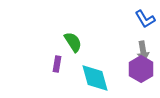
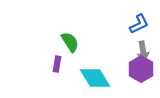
blue L-shape: moved 6 px left, 5 px down; rotated 85 degrees counterclockwise
green semicircle: moved 3 px left
cyan diamond: rotated 16 degrees counterclockwise
